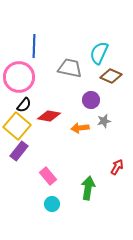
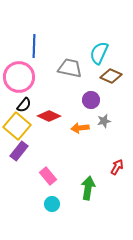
red diamond: rotated 15 degrees clockwise
